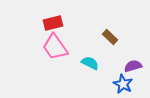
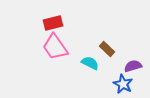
brown rectangle: moved 3 px left, 12 px down
